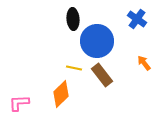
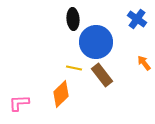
blue circle: moved 1 px left, 1 px down
